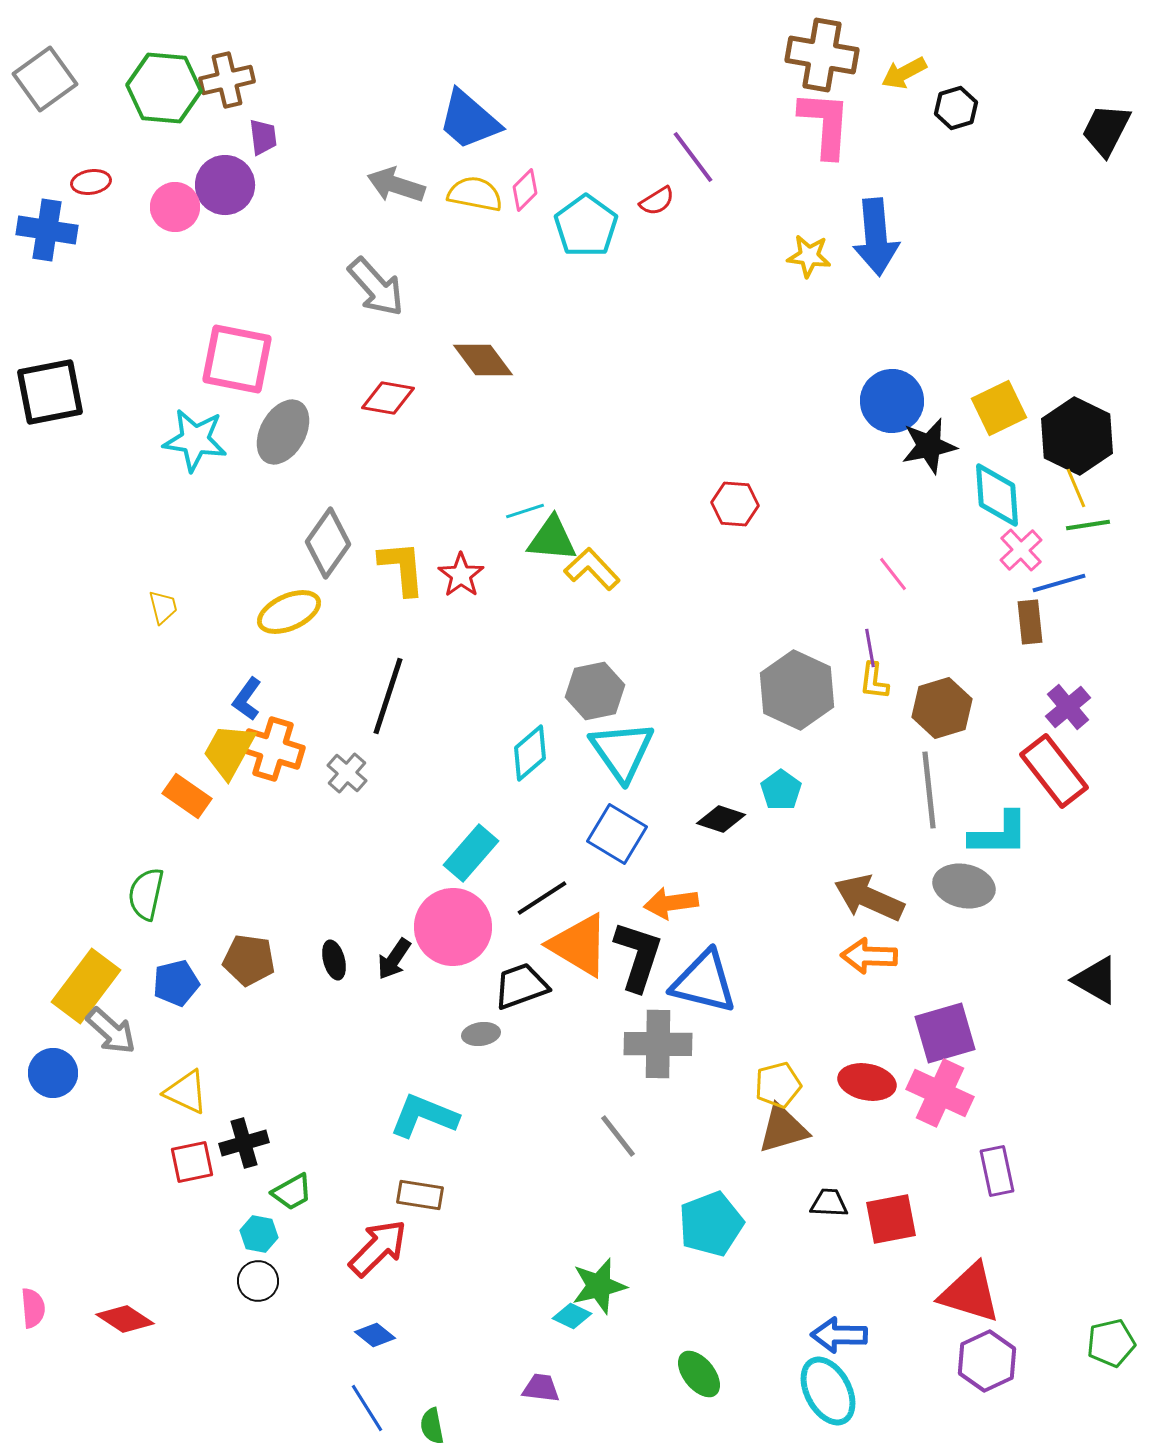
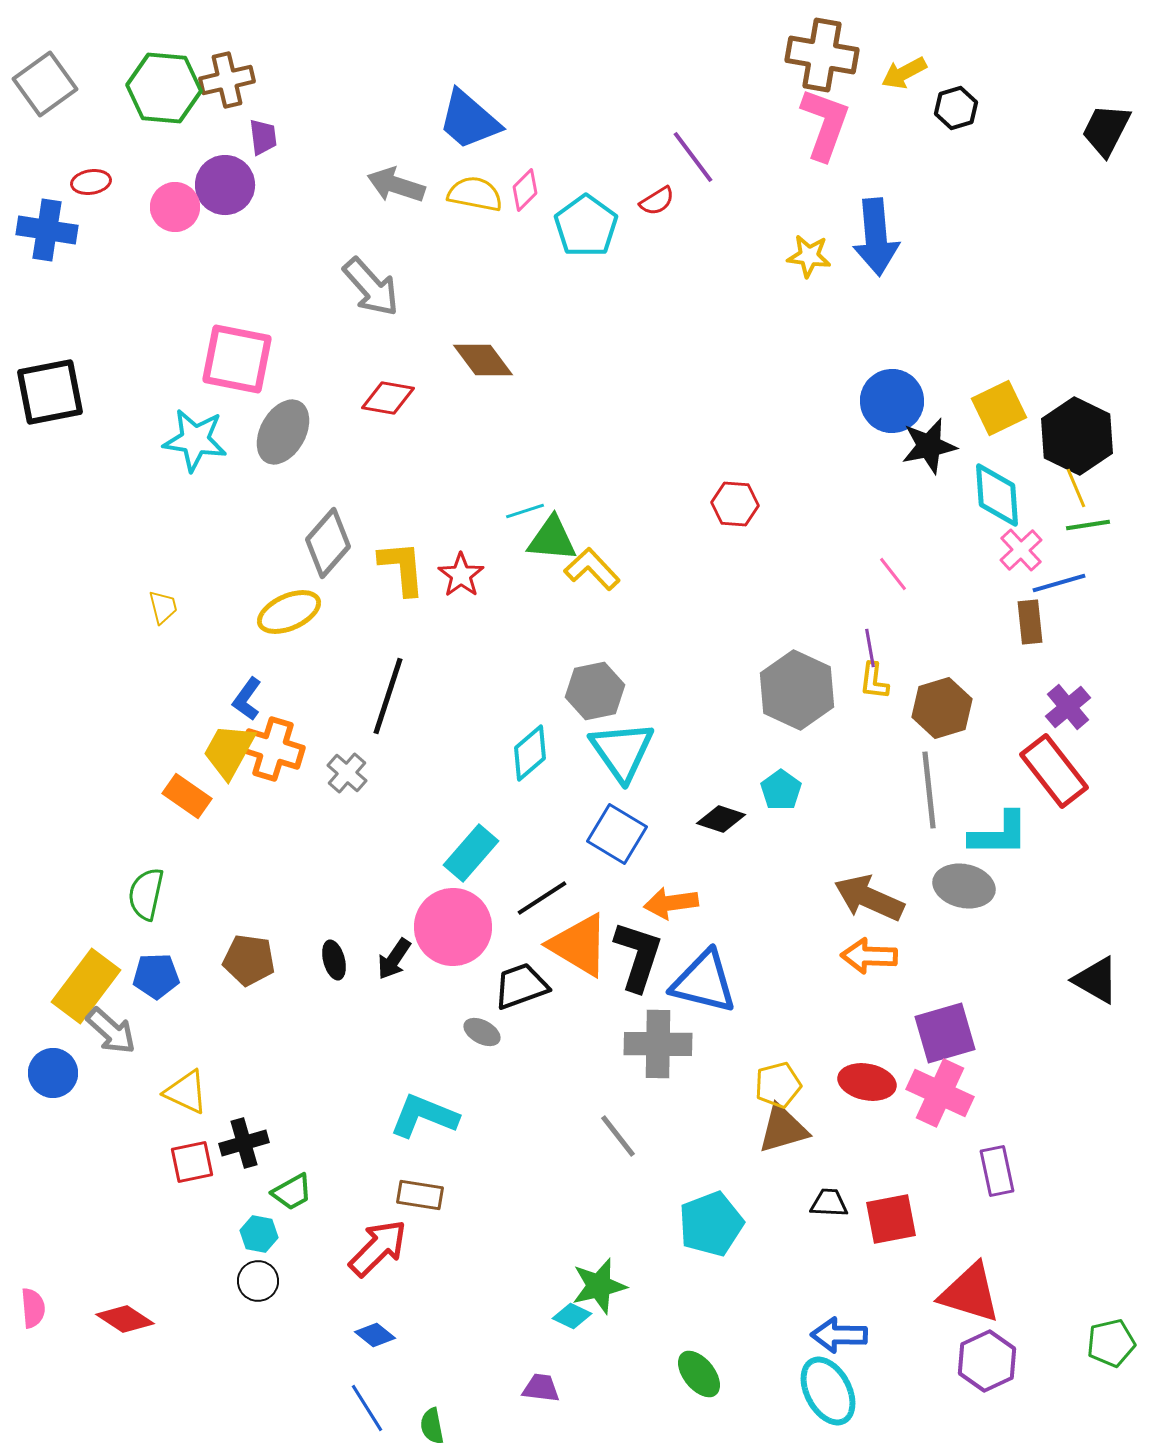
gray square at (45, 79): moved 5 px down
pink L-shape at (825, 124): rotated 16 degrees clockwise
gray arrow at (376, 287): moved 5 px left
gray diamond at (328, 543): rotated 6 degrees clockwise
blue pentagon at (176, 983): moved 20 px left, 7 px up; rotated 12 degrees clockwise
gray ellipse at (481, 1034): moved 1 px right, 2 px up; rotated 36 degrees clockwise
